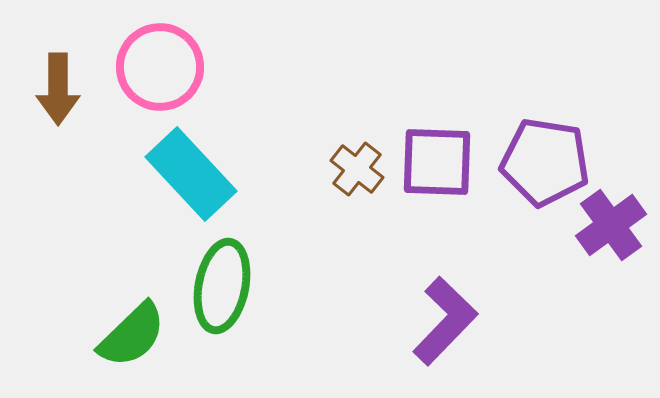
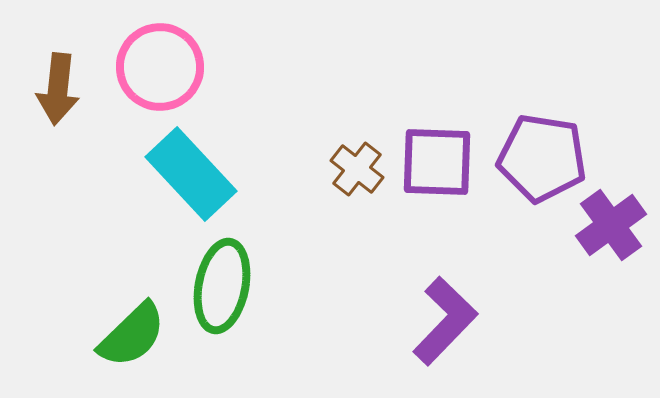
brown arrow: rotated 6 degrees clockwise
purple pentagon: moved 3 px left, 4 px up
